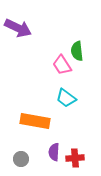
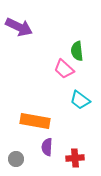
purple arrow: moved 1 px right, 1 px up
pink trapezoid: moved 2 px right, 4 px down; rotated 15 degrees counterclockwise
cyan trapezoid: moved 14 px right, 2 px down
purple semicircle: moved 7 px left, 5 px up
gray circle: moved 5 px left
